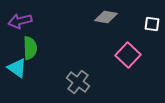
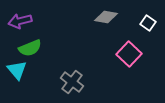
white square: moved 4 px left, 1 px up; rotated 28 degrees clockwise
green semicircle: rotated 70 degrees clockwise
pink square: moved 1 px right, 1 px up
cyan triangle: moved 2 px down; rotated 15 degrees clockwise
gray cross: moved 6 px left
